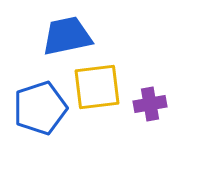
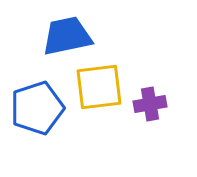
yellow square: moved 2 px right
blue pentagon: moved 3 px left
